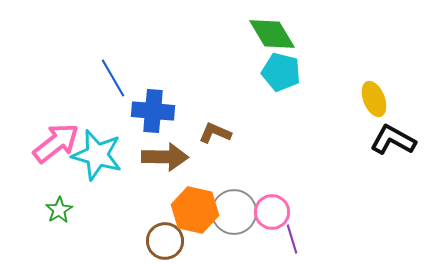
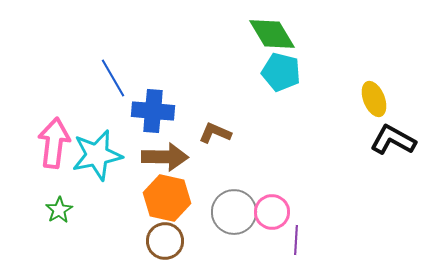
pink arrow: moved 2 px left; rotated 45 degrees counterclockwise
cyan star: rotated 27 degrees counterclockwise
orange hexagon: moved 28 px left, 12 px up
purple line: moved 4 px right, 1 px down; rotated 20 degrees clockwise
